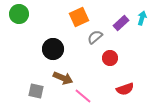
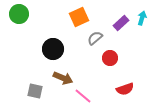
gray semicircle: moved 1 px down
gray square: moved 1 px left
